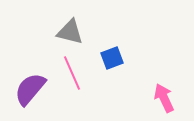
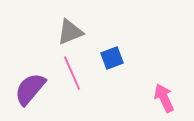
gray triangle: rotated 36 degrees counterclockwise
